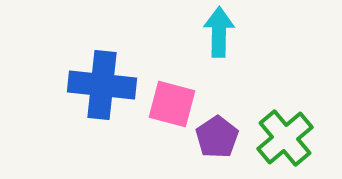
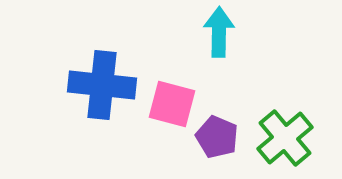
purple pentagon: rotated 15 degrees counterclockwise
